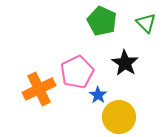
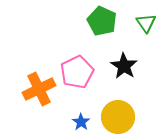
green triangle: rotated 10 degrees clockwise
black star: moved 1 px left, 3 px down
blue star: moved 17 px left, 27 px down
yellow circle: moved 1 px left
